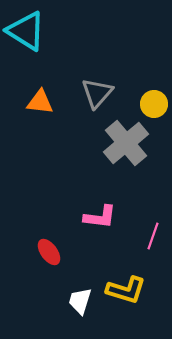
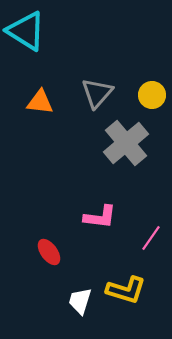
yellow circle: moved 2 px left, 9 px up
pink line: moved 2 px left, 2 px down; rotated 16 degrees clockwise
